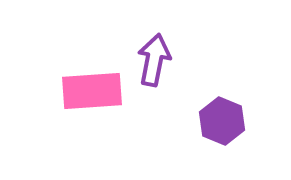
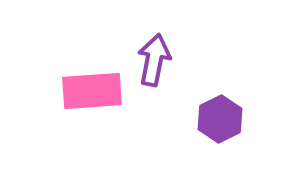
purple hexagon: moved 2 px left, 2 px up; rotated 12 degrees clockwise
